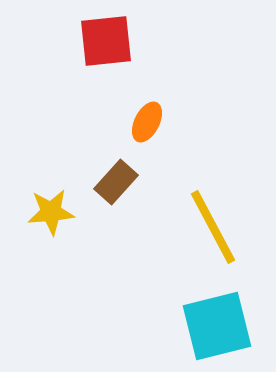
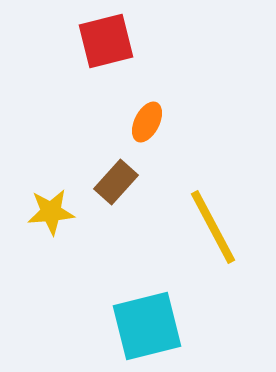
red square: rotated 8 degrees counterclockwise
cyan square: moved 70 px left
